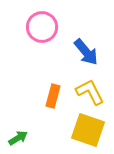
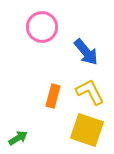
yellow square: moved 1 px left
